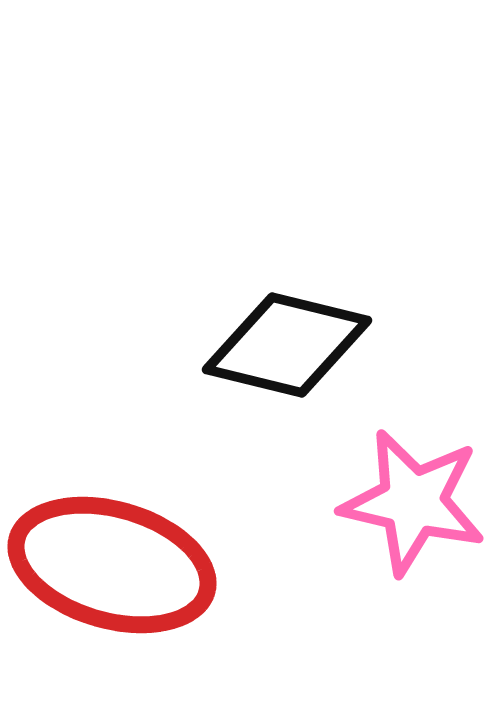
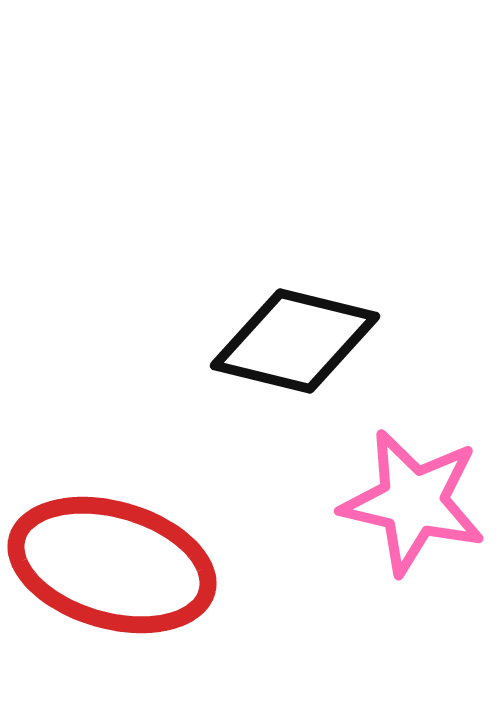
black diamond: moved 8 px right, 4 px up
